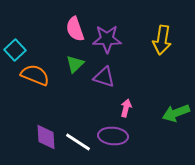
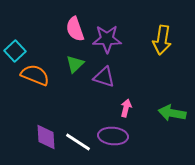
cyan square: moved 1 px down
green arrow: moved 4 px left; rotated 32 degrees clockwise
